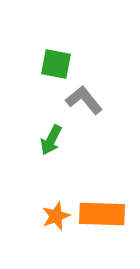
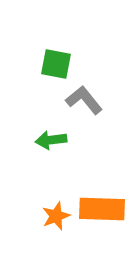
green arrow: rotated 56 degrees clockwise
orange rectangle: moved 5 px up
